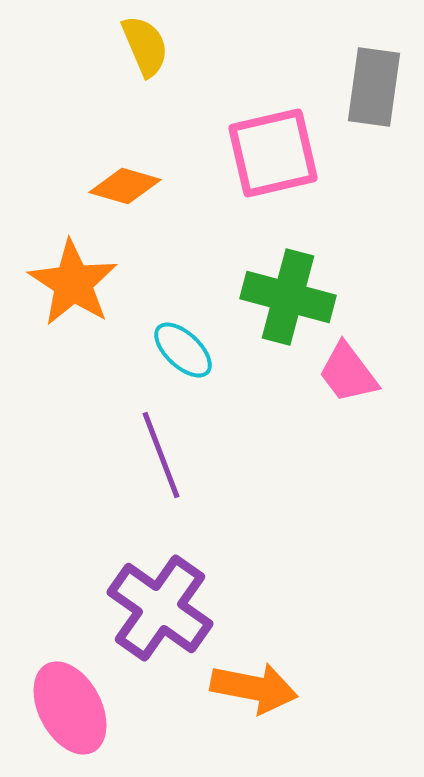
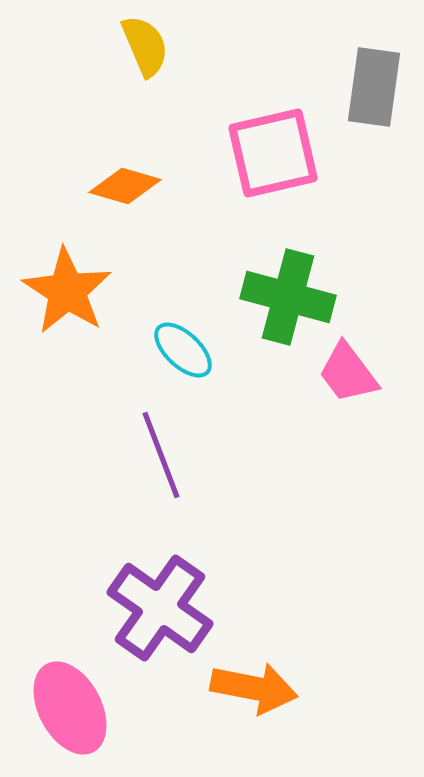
orange star: moved 6 px left, 8 px down
